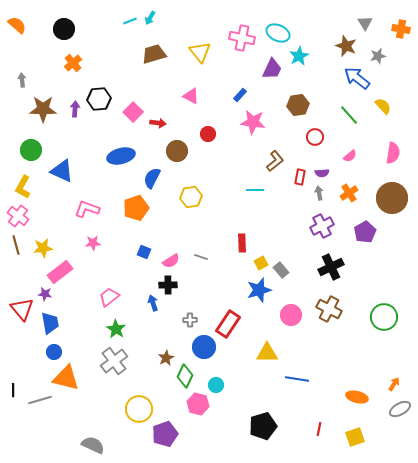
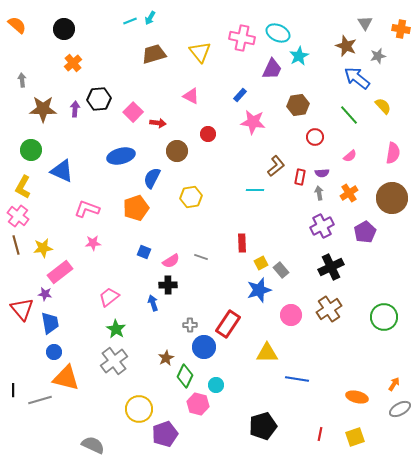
brown L-shape at (275, 161): moved 1 px right, 5 px down
brown cross at (329, 309): rotated 30 degrees clockwise
gray cross at (190, 320): moved 5 px down
red line at (319, 429): moved 1 px right, 5 px down
